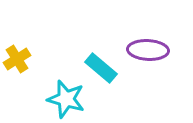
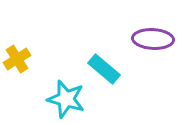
purple ellipse: moved 5 px right, 11 px up
cyan rectangle: moved 3 px right, 1 px down
